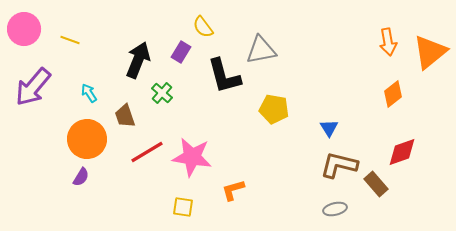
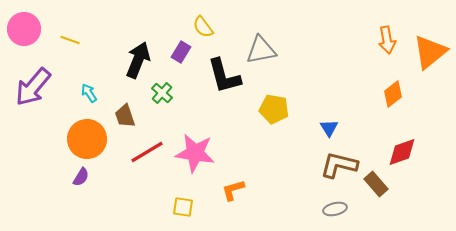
orange arrow: moved 1 px left, 2 px up
pink star: moved 3 px right, 4 px up
